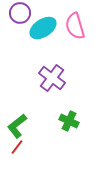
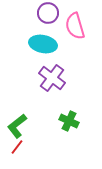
purple circle: moved 28 px right
cyan ellipse: moved 16 px down; rotated 44 degrees clockwise
